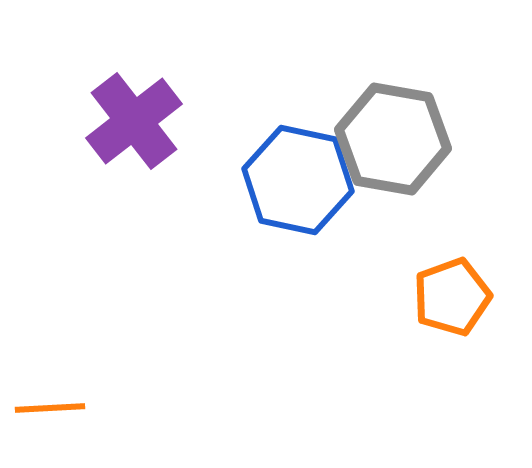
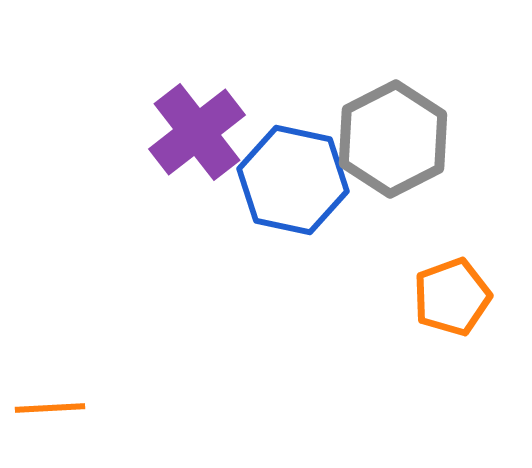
purple cross: moved 63 px right, 11 px down
gray hexagon: rotated 23 degrees clockwise
blue hexagon: moved 5 px left
